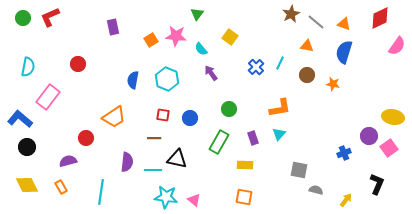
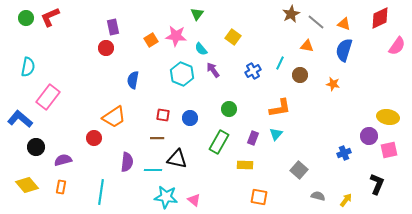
green circle at (23, 18): moved 3 px right
yellow square at (230, 37): moved 3 px right
blue semicircle at (344, 52): moved 2 px up
red circle at (78, 64): moved 28 px right, 16 px up
blue cross at (256, 67): moved 3 px left, 4 px down; rotated 14 degrees clockwise
purple arrow at (211, 73): moved 2 px right, 3 px up
brown circle at (307, 75): moved 7 px left
cyan hexagon at (167, 79): moved 15 px right, 5 px up
yellow ellipse at (393, 117): moved 5 px left
cyan triangle at (279, 134): moved 3 px left
red circle at (86, 138): moved 8 px right
brown line at (154, 138): moved 3 px right
purple rectangle at (253, 138): rotated 40 degrees clockwise
black circle at (27, 147): moved 9 px right
pink square at (389, 148): moved 2 px down; rotated 24 degrees clockwise
purple semicircle at (68, 161): moved 5 px left, 1 px up
gray square at (299, 170): rotated 30 degrees clockwise
yellow diamond at (27, 185): rotated 15 degrees counterclockwise
orange rectangle at (61, 187): rotated 40 degrees clockwise
gray semicircle at (316, 190): moved 2 px right, 6 px down
orange square at (244, 197): moved 15 px right
